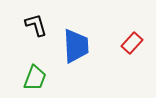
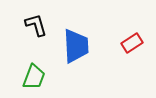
red rectangle: rotated 15 degrees clockwise
green trapezoid: moved 1 px left, 1 px up
